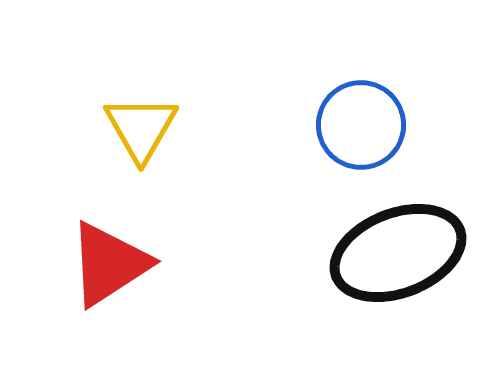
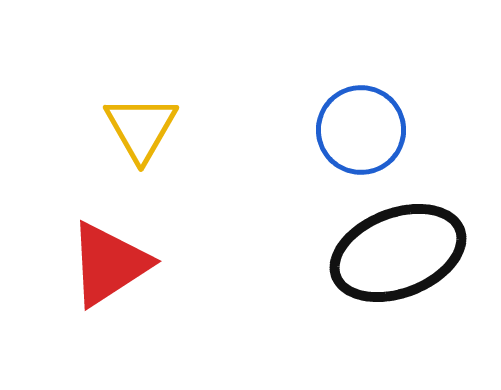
blue circle: moved 5 px down
